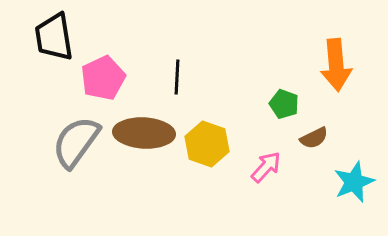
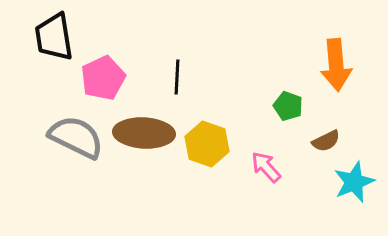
green pentagon: moved 4 px right, 2 px down
brown semicircle: moved 12 px right, 3 px down
gray semicircle: moved 5 px up; rotated 80 degrees clockwise
pink arrow: rotated 84 degrees counterclockwise
